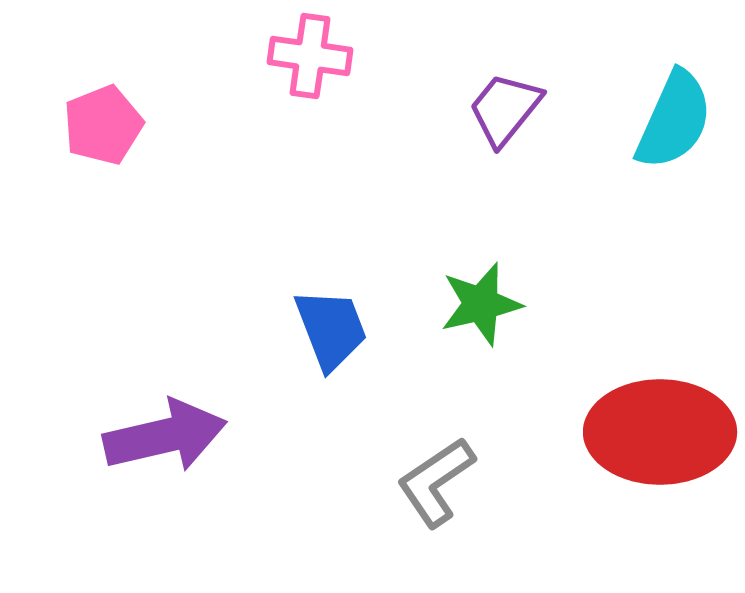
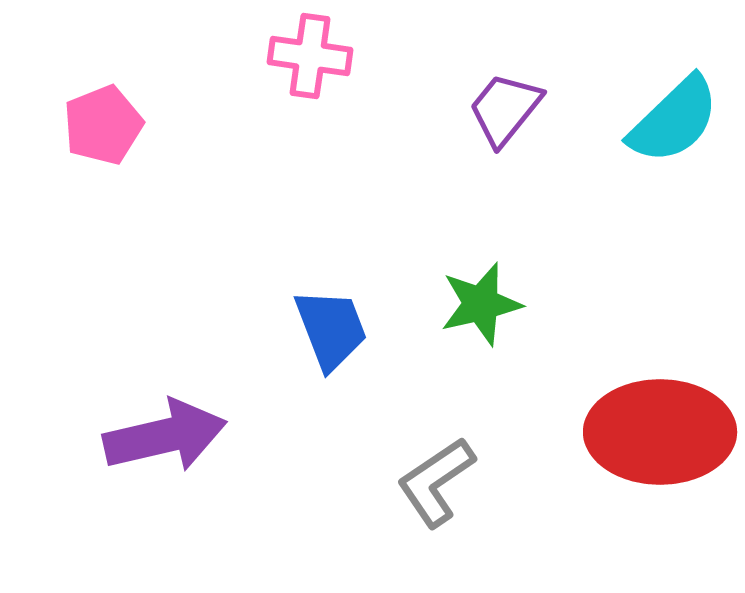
cyan semicircle: rotated 22 degrees clockwise
